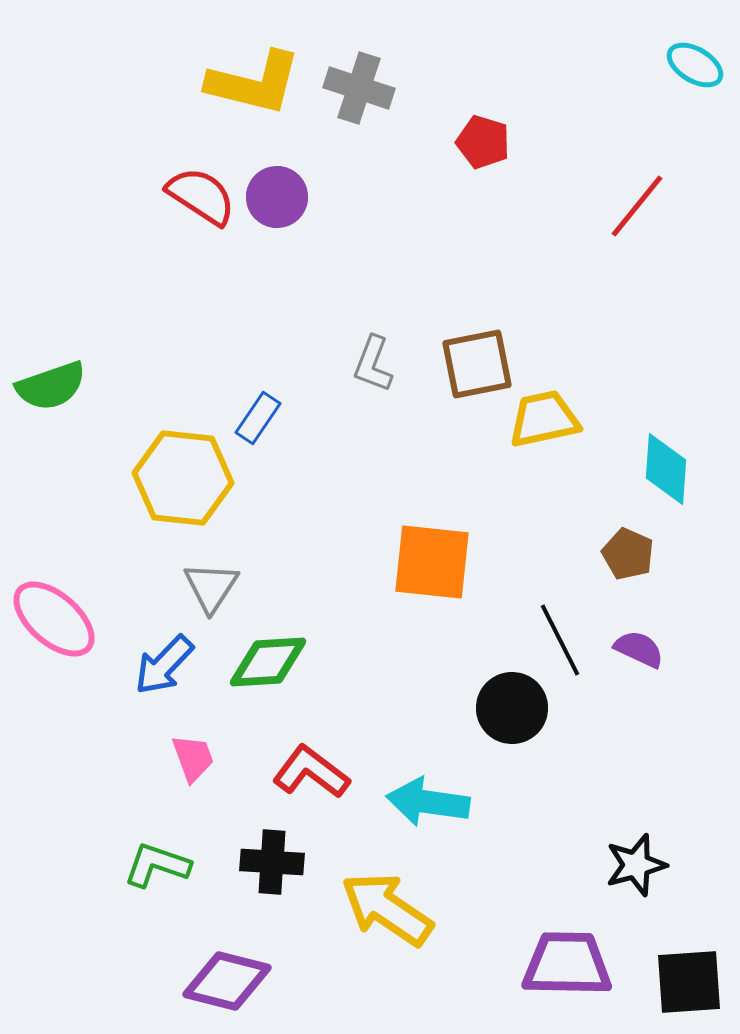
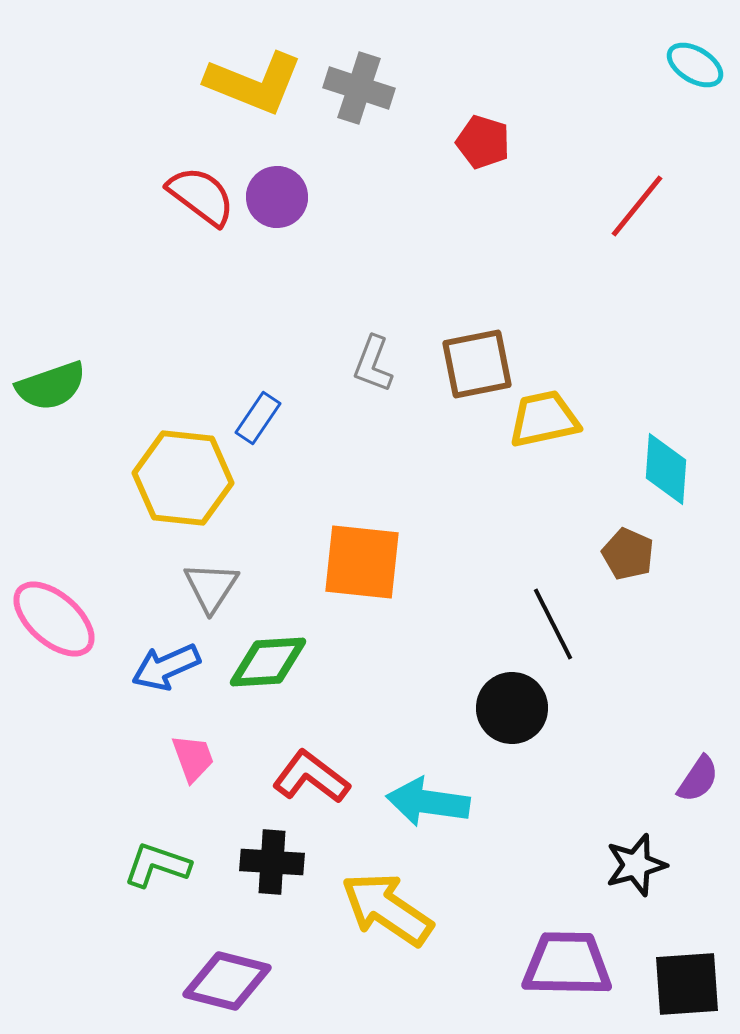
yellow L-shape: rotated 8 degrees clockwise
red semicircle: rotated 4 degrees clockwise
orange square: moved 70 px left
black line: moved 7 px left, 16 px up
purple semicircle: moved 59 px right, 130 px down; rotated 99 degrees clockwise
blue arrow: moved 2 px right, 2 px down; rotated 22 degrees clockwise
red L-shape: moved 5 px down
black square: moved 2 px left, 2 px down
